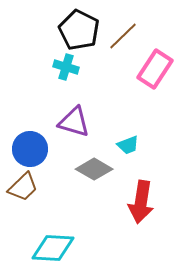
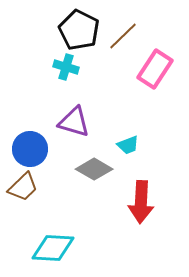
red arrow: rotated 6 degrees counterclockwise
